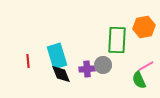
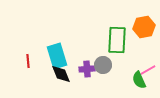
pink line: moved 2 px right, 4 px down
